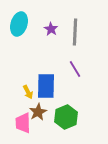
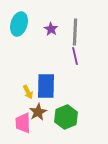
purple line: moved 13 px up; rotated 18 degrees clockwise
